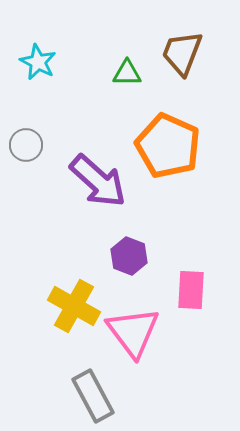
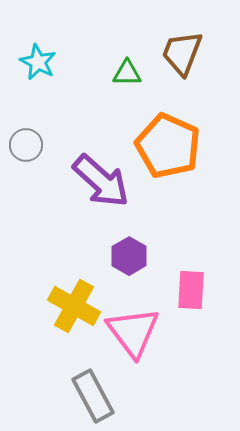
purple arrow: moved 3 px right
purple hexagon: rotated 9 degrees clockwise
